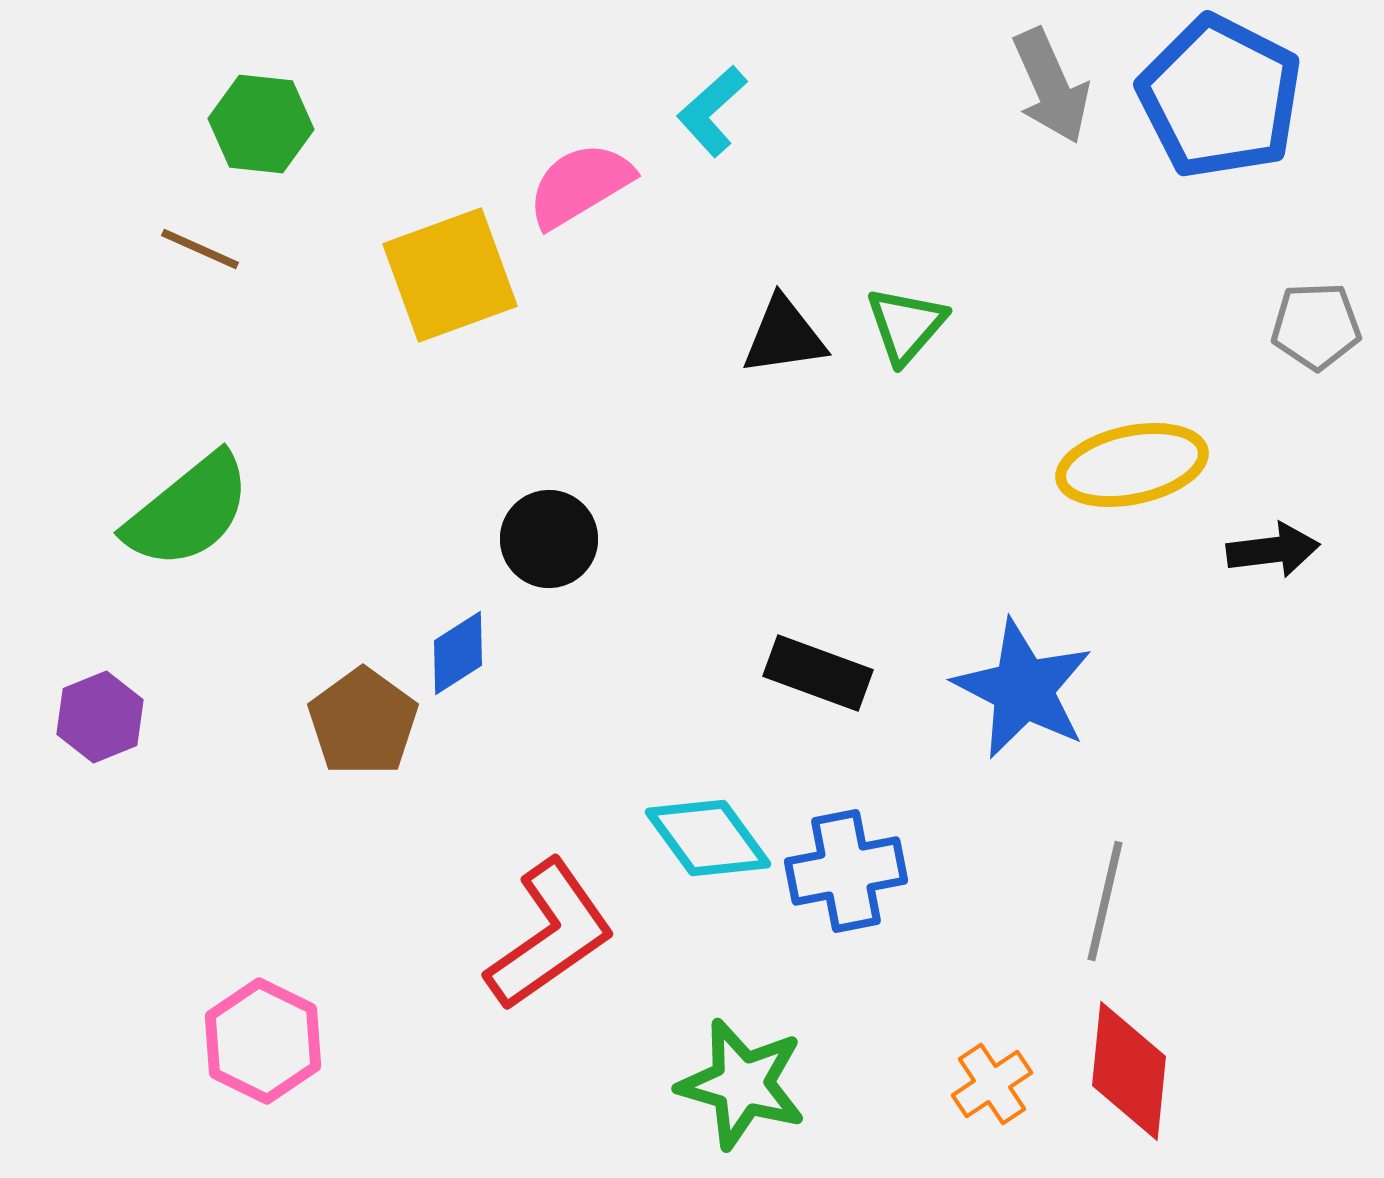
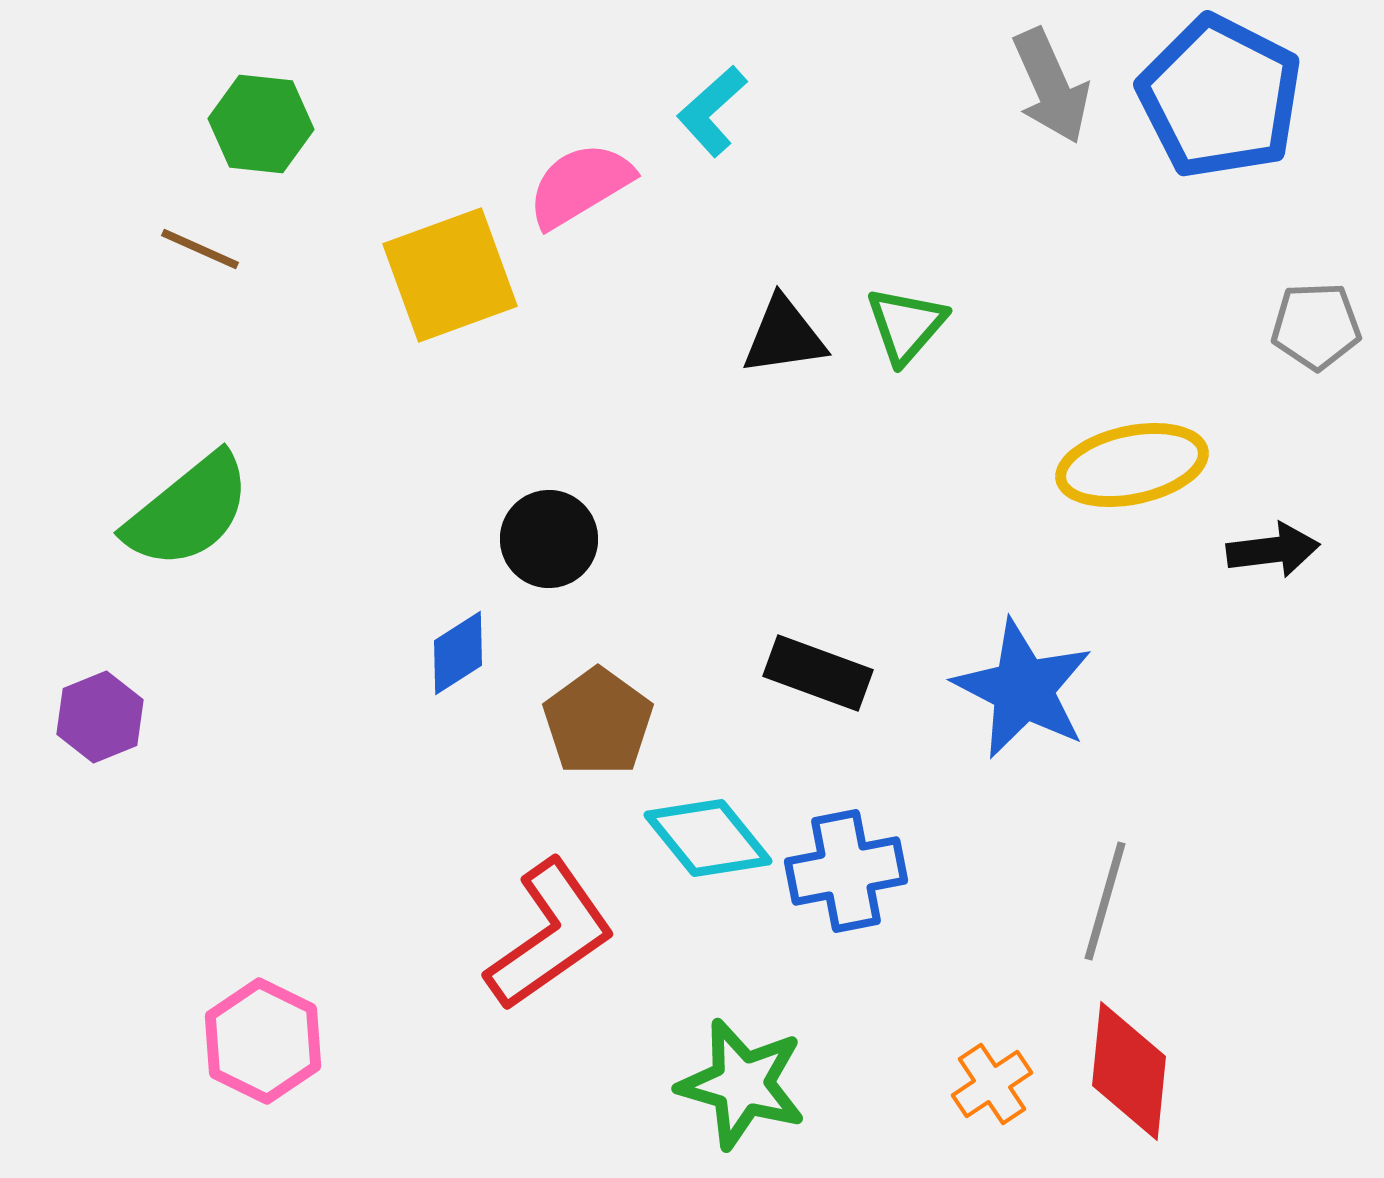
brown pentagon: moved 235 px right
cyan diamond: rotated 3 degrees counterclockwise
gray line: rotated 3 degrees clockwise
